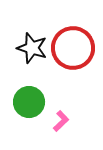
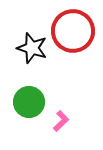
red circle: moved 17 px up
